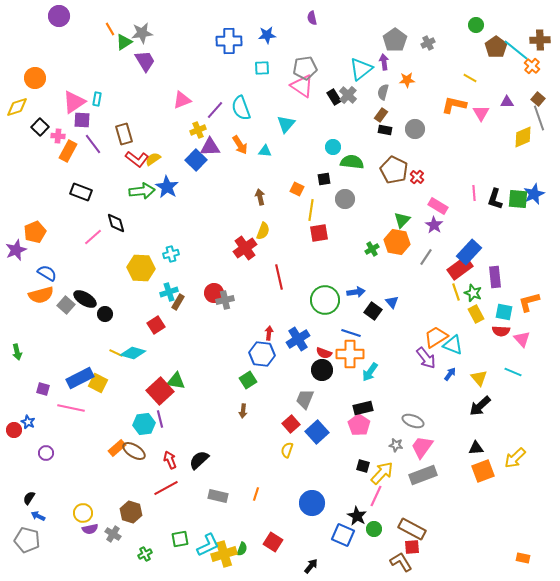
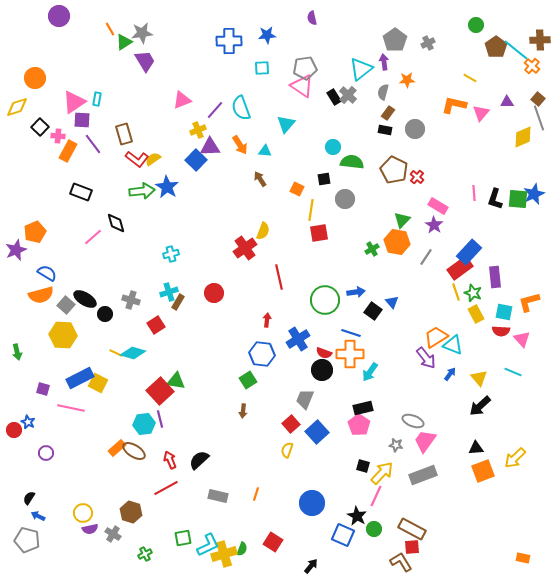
pink triangle at (481, 113): rotated 12 degrees clockwise
brown rectangle at (381, 115): moved 7 px right, 2 px up
brown arrow at (260, 197): moved 18 px up; rotated 21 degrees counterclockwise
yellow hexagon at (141, 268): moved 78 px left, 67 px down
gray cross at (225, 300): moved 94 px left; rotated 30 degrees clockwise
red arrow at (269, 333): moved 2 px left, 13 px up
pink trapezoid at (422, 447): moved 3 px right, 6 px up
green square at (180, 539): moved 3 px right, 1 px up
